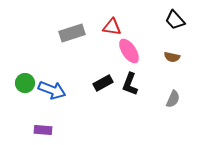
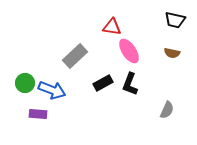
black trapezoid: rotated 35 degrees counterclockwise
gray rectangle: moved 3 px right, 23 px down; rotated 25 degrees counterclockwise
brown semicircle: moved 4 px up
gray semicircle: moved 6 px left, 11 px down
purple rectangle: moved 5 px left, 16 px up
